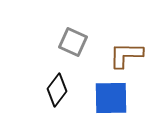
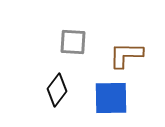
gray square: rotated 20 degrees counterclockwise
